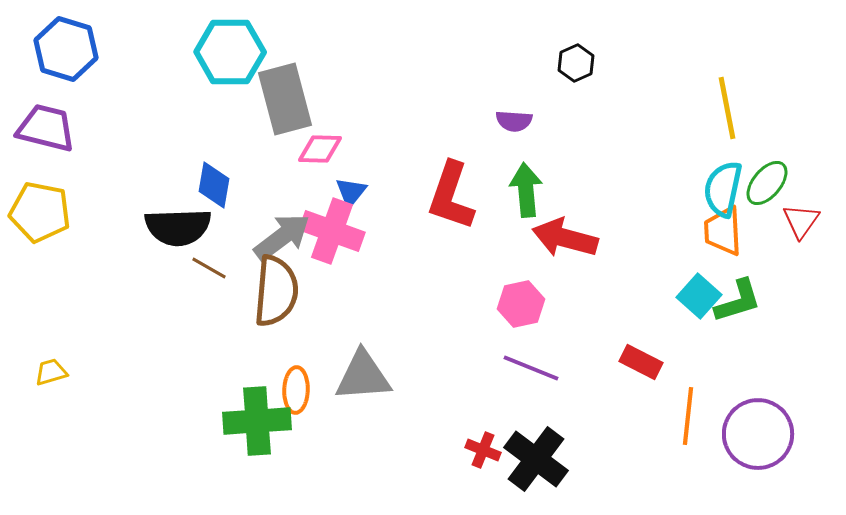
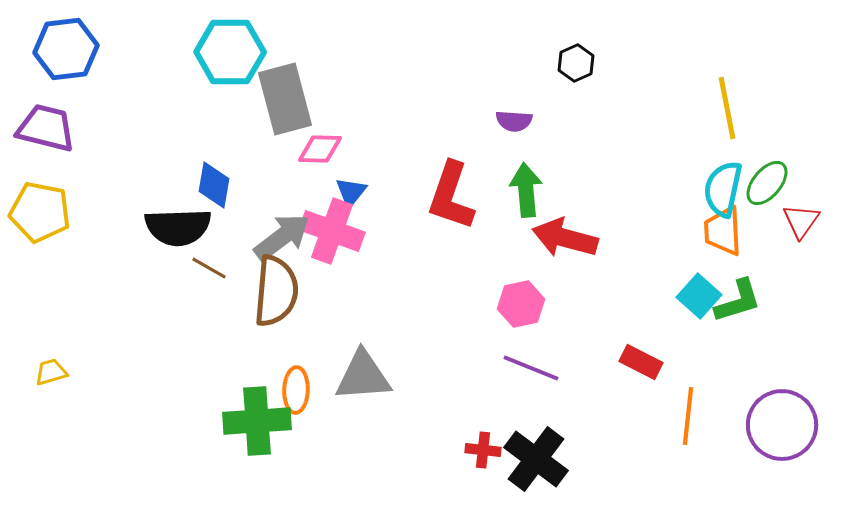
blue hexagon: rotated 24 degrees counterclockwise
purple circle: moved 24 px right, 9 px up
red cross: rotated 16 degrees counterclockwise
